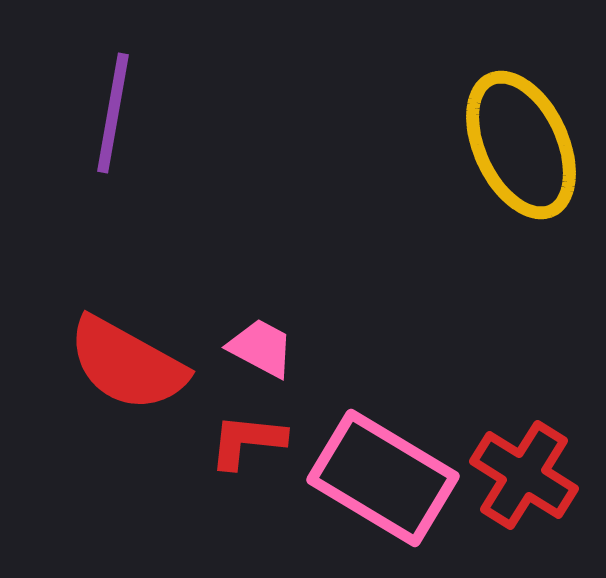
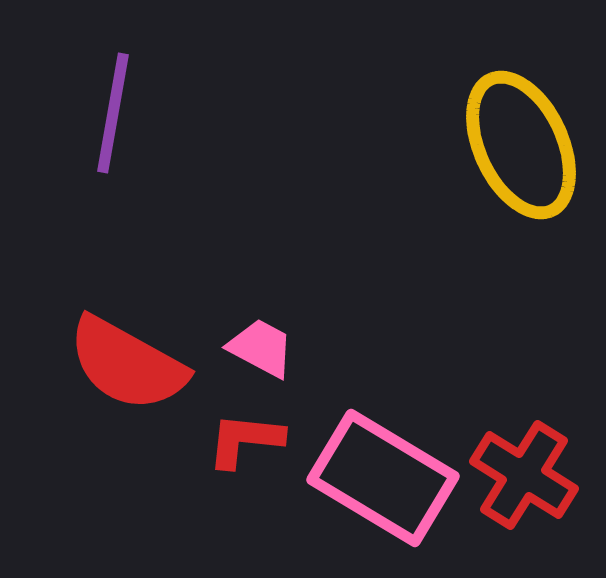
red L-shape: moved 2 px left, 1 px up
